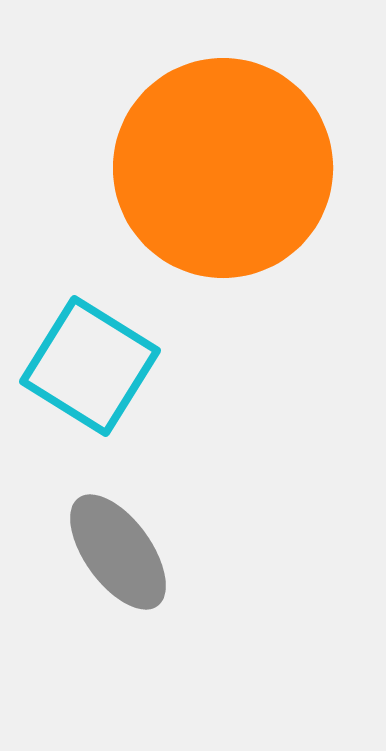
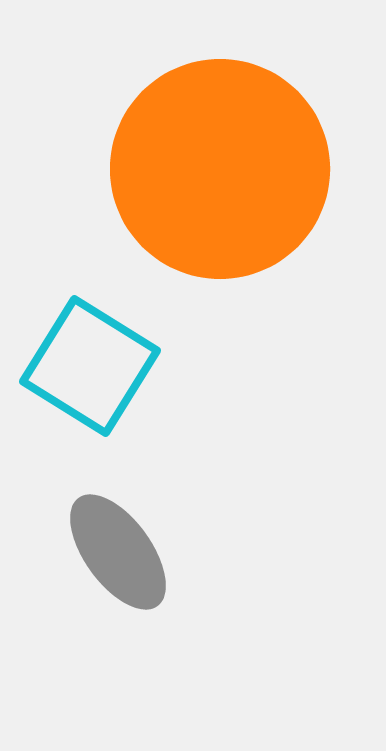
orange circle: moved 3 px left, 1 px down
